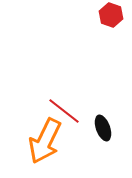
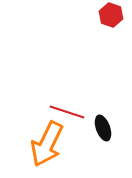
red line: moved 3 px right, 1 px down; rotated 20 degrees counterclockwise
orange arrow: moved 2 px right, 3 px down
